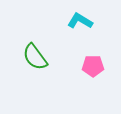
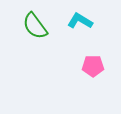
green semicircle: moved 31 px up
